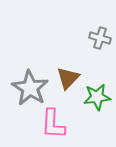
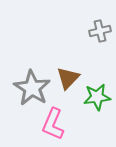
gray cross: moved 7 px up; rotated 30 degrees counterclockwise
gray star: moved 2 px right
pink L-shape: rotated 20 degrees clockwise
